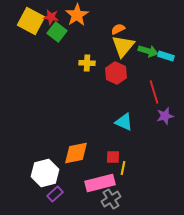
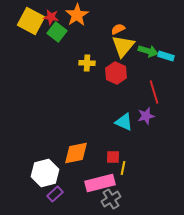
purple star: moved 19 px left
